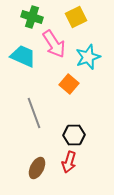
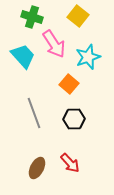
yellow square: moved 2 px right, 1 px up; rotated 25 degrees counterclockwise
cyan trapezoid: rotated 24 degrees clockwise
black hexagon: moved 16 px up
red arrow: moved 1 px right, 1 px down; rotated 60 degrees counterclockwise
